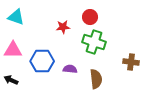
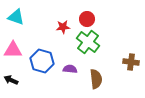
red circle: moved 3 px left, 2 px down
green cross: moved 6 px left; rotated 20 degrees clockwise
blue hexagon: rotated 15 degrees clockwise
